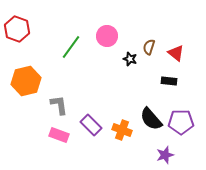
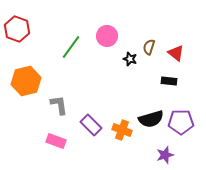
black semicircle: rotated 65 degrees counterclockwise
pink rectangle: moved 3 px left, 6 px down
